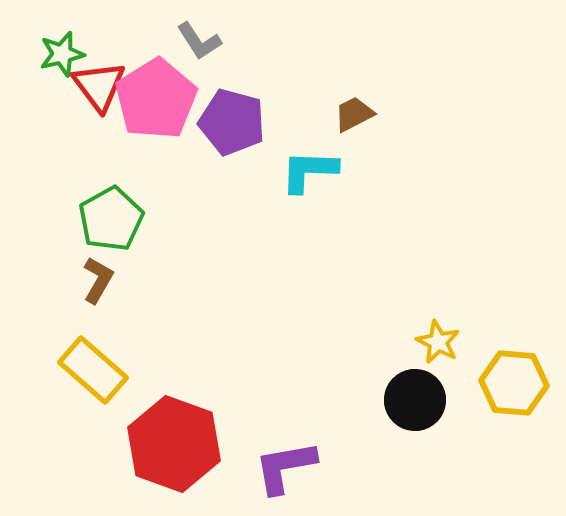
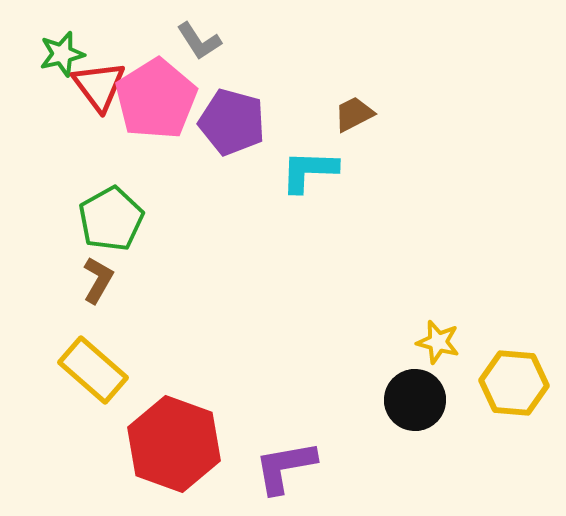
yellow star: rotated 12 degrees counterclockwise
